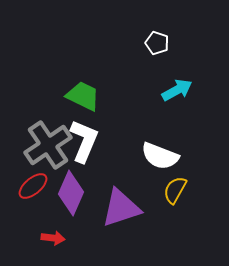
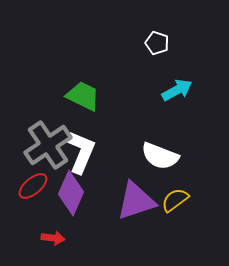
white L-shape: moved 3 px left, 11 px down
yellow semicircle: moved 10 px down; rotated 24 degrees clockwise
purple triangle: moved 15 px right, 7 px up
